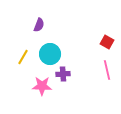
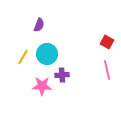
cyan circle: moved 3 px left
purple cross: moved 1 px left, 1 px down
